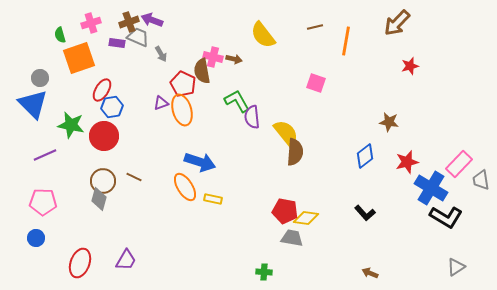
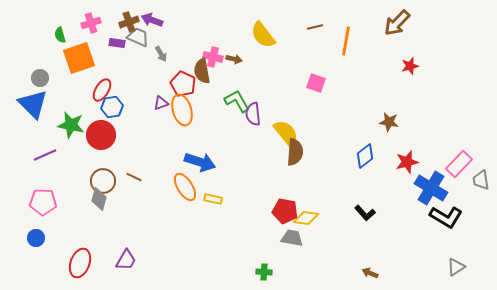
purple semicircle at (252, 117): moved 1 px right, 3 px up
red circle at (104, 136): moved 3 px left, 1 px up
